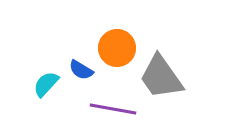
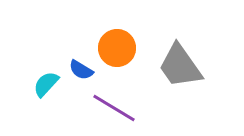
gray trapezoid: moved 19 px right, 11 px up
purple line: moved 1 px right, 1 px up; rotated 21 degrees clockwise
